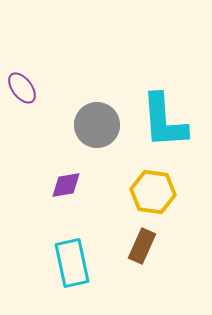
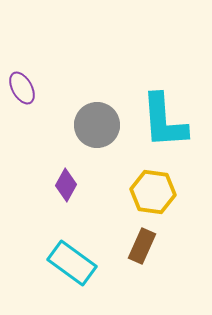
purple ellipse: rotated 8 degrees clockwise
purple diamond: rotated 52 degrees counterclockwise
cyan rectangle: rotated 42 degrees counterclockwise
